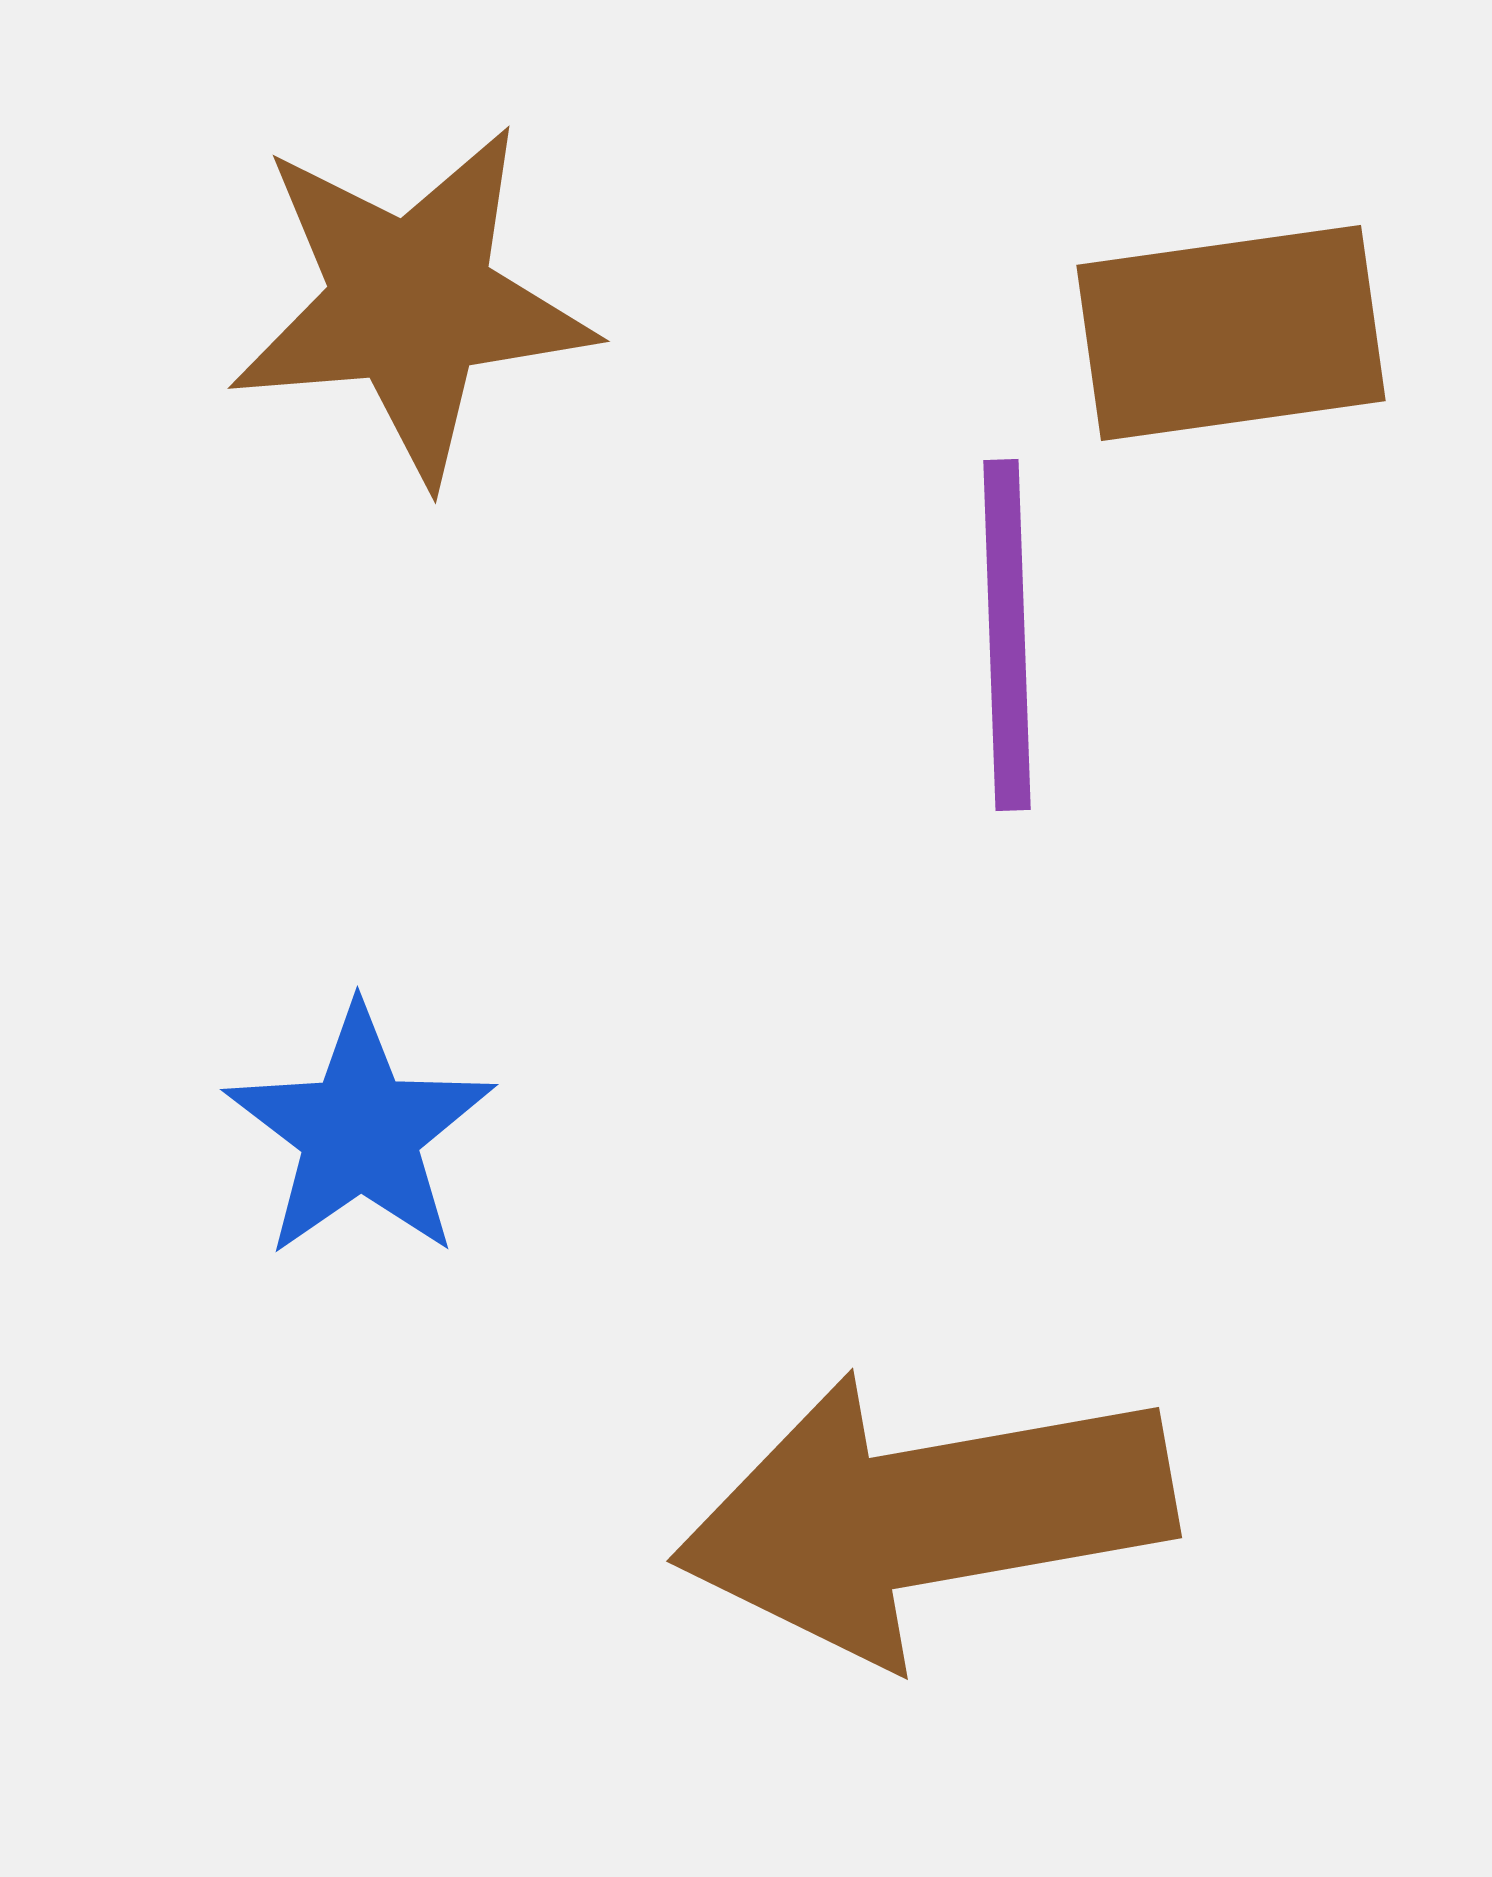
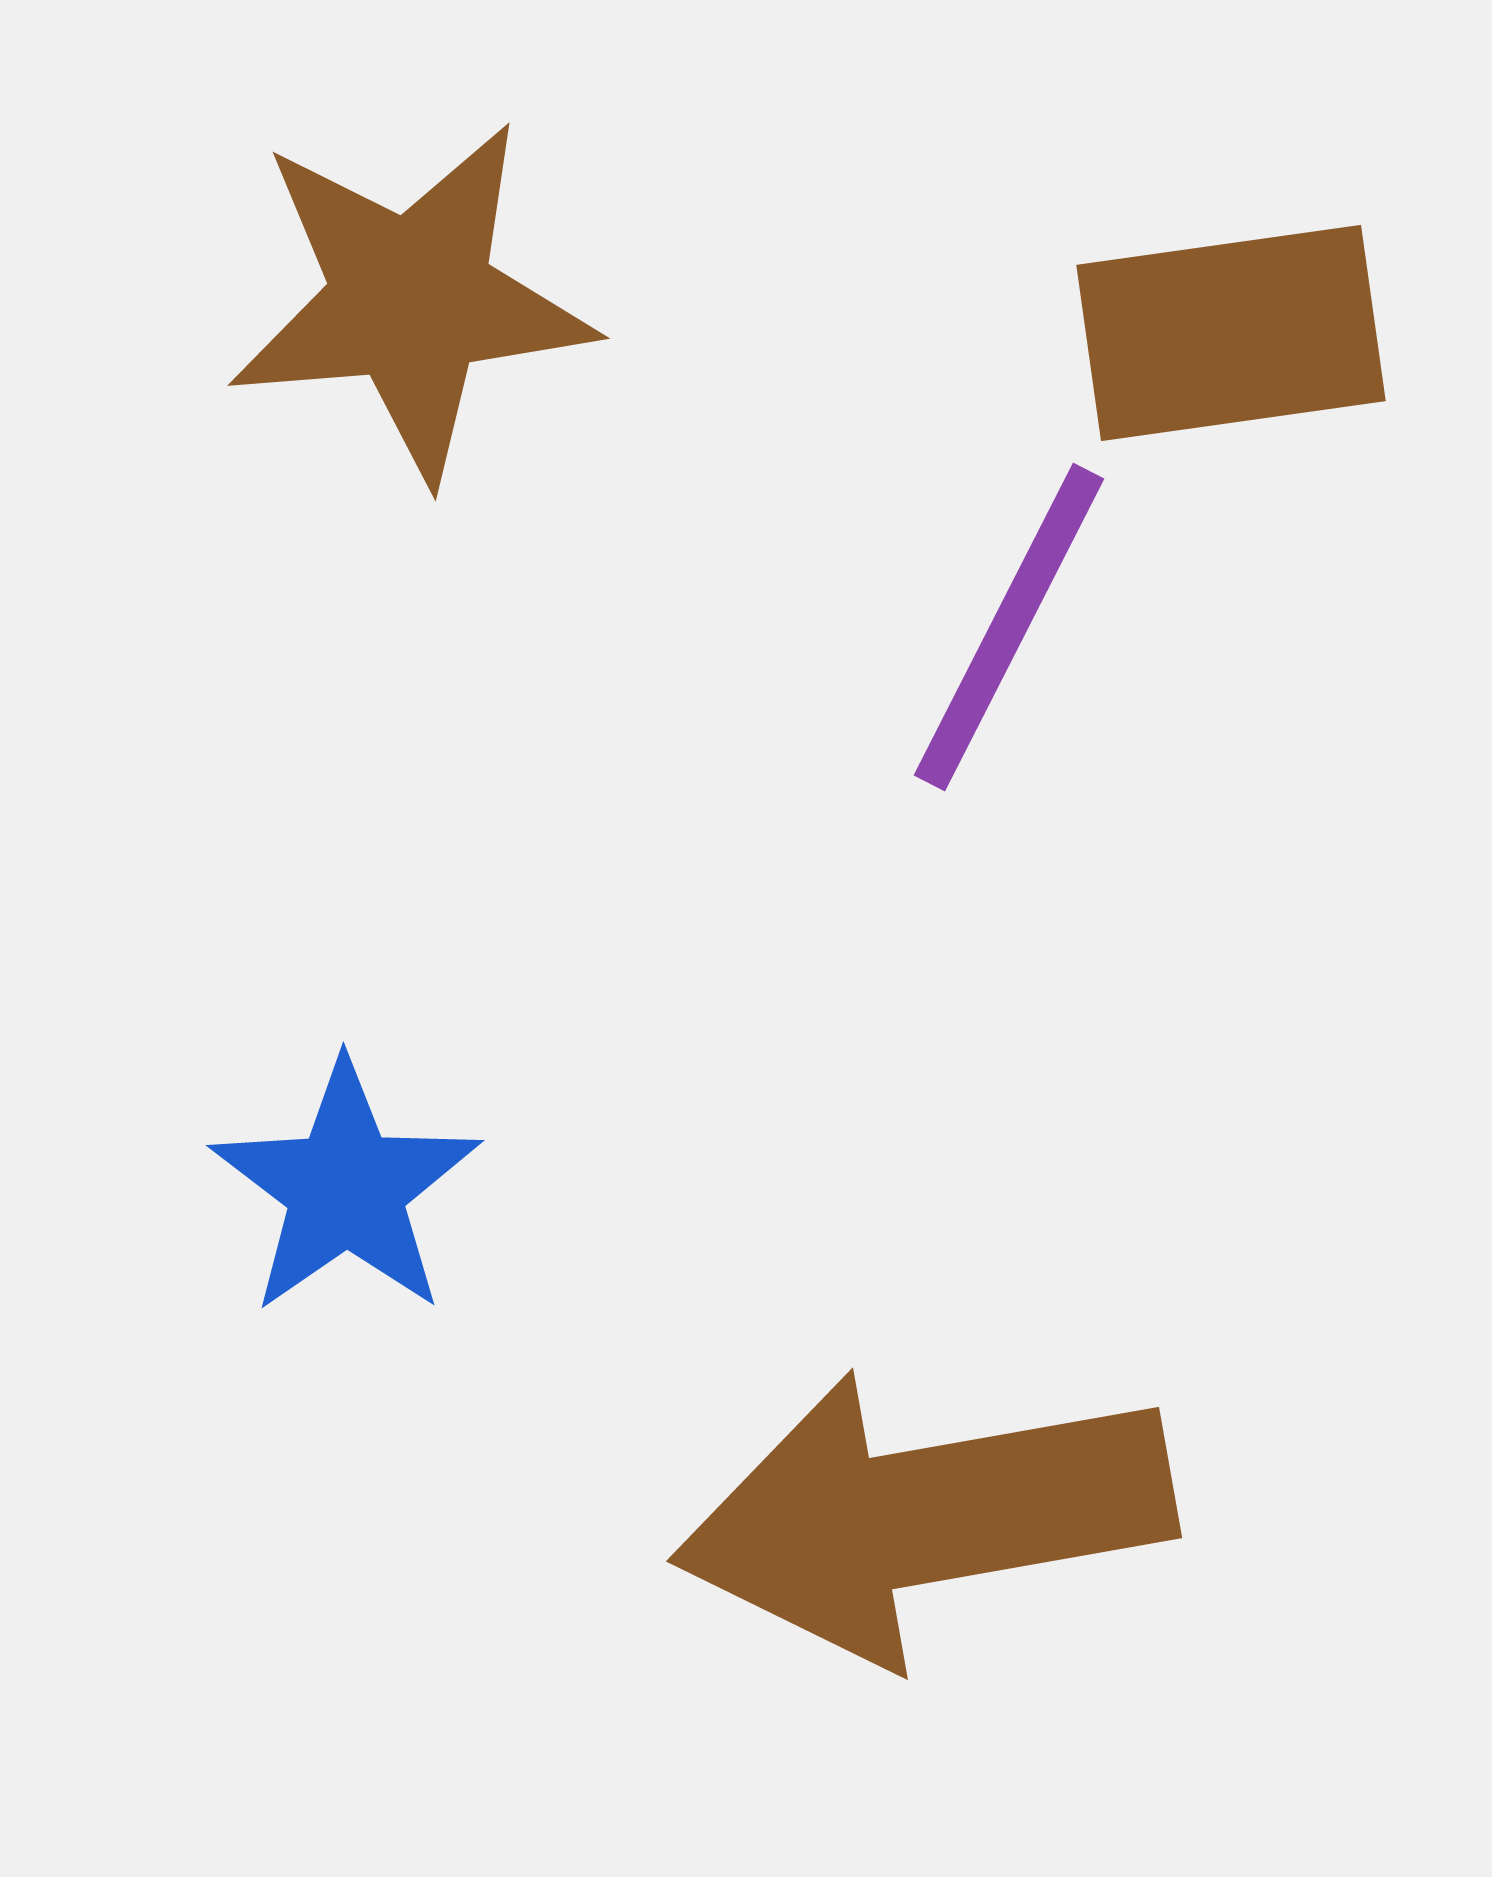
brown star: moved 3 px up
purple line: moved 2 px right, 8 px up; rotated 29 degrees clockwise
blue star: moved 14 px left, 56 px down
